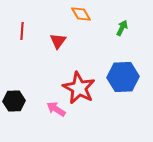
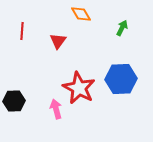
blue hexagon: moved 2 px left, 2 px down
pink arrow: rotated 42 degrees clockwise
